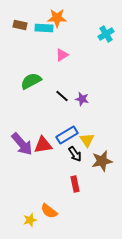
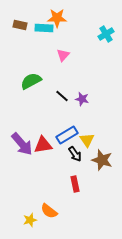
pink triangle: moved 1 px right; rotated 16 degrees counterclockwise
brown star: moved 1 px up; rotated 30 degrees clockwise
